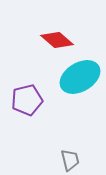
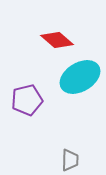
gray trapezoid: rotated 15 degrees clockwise
